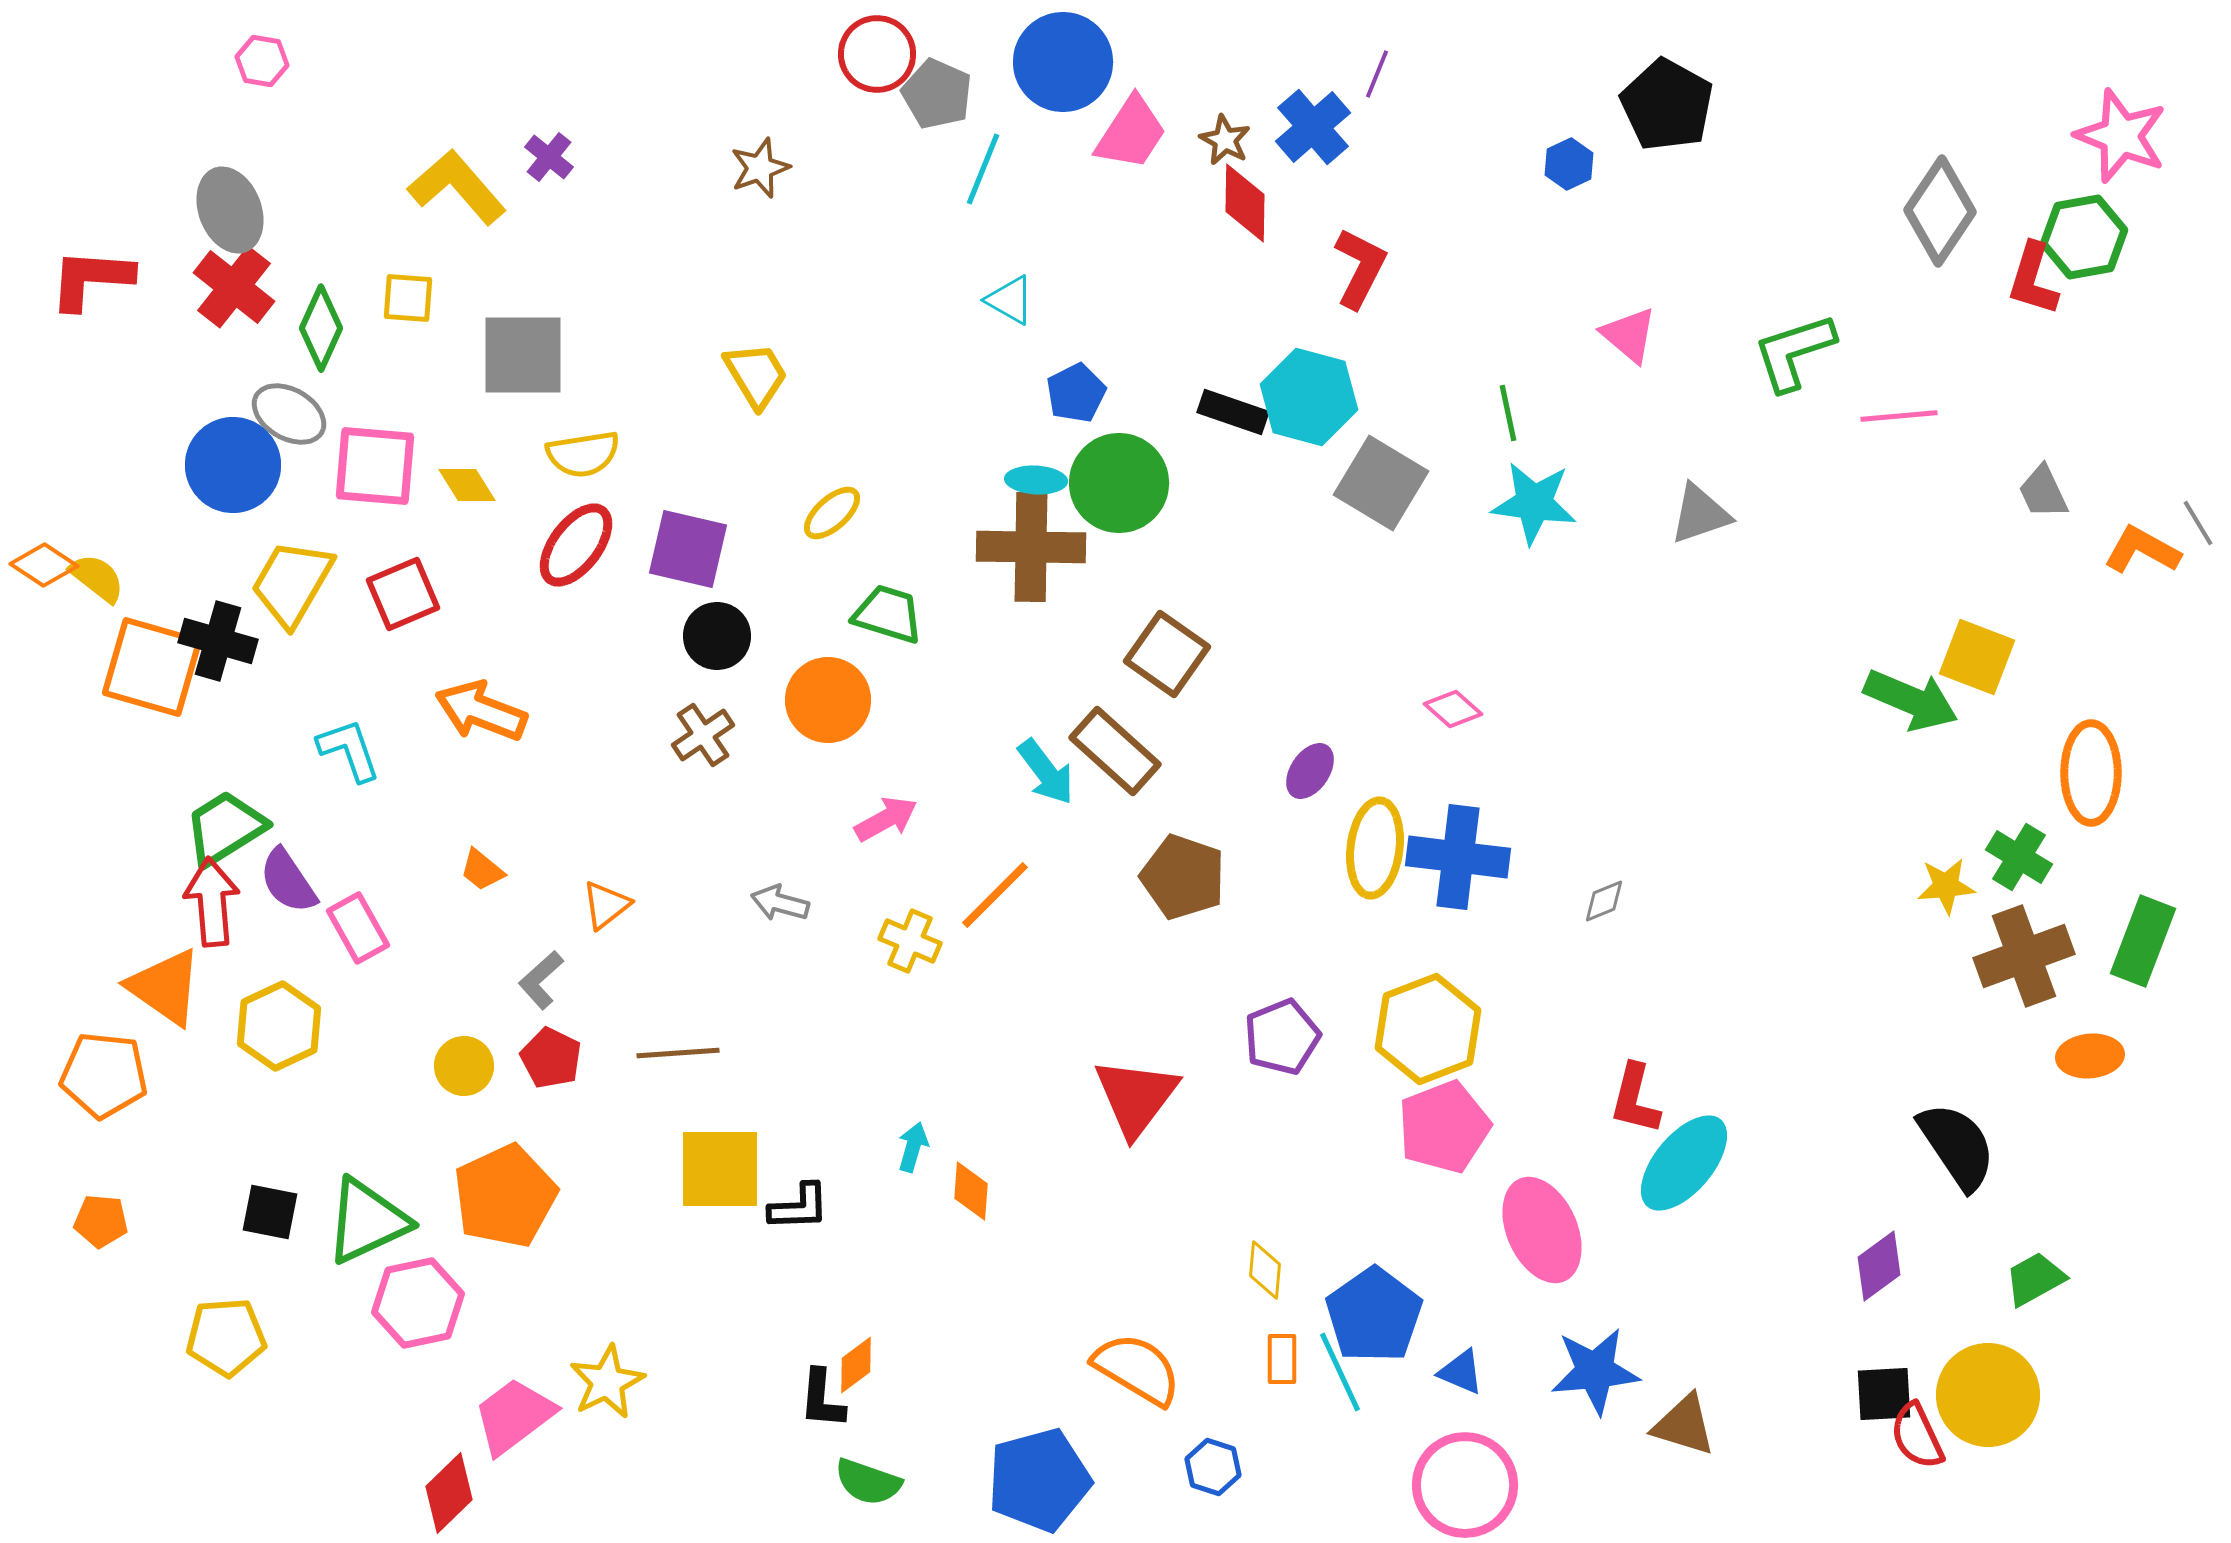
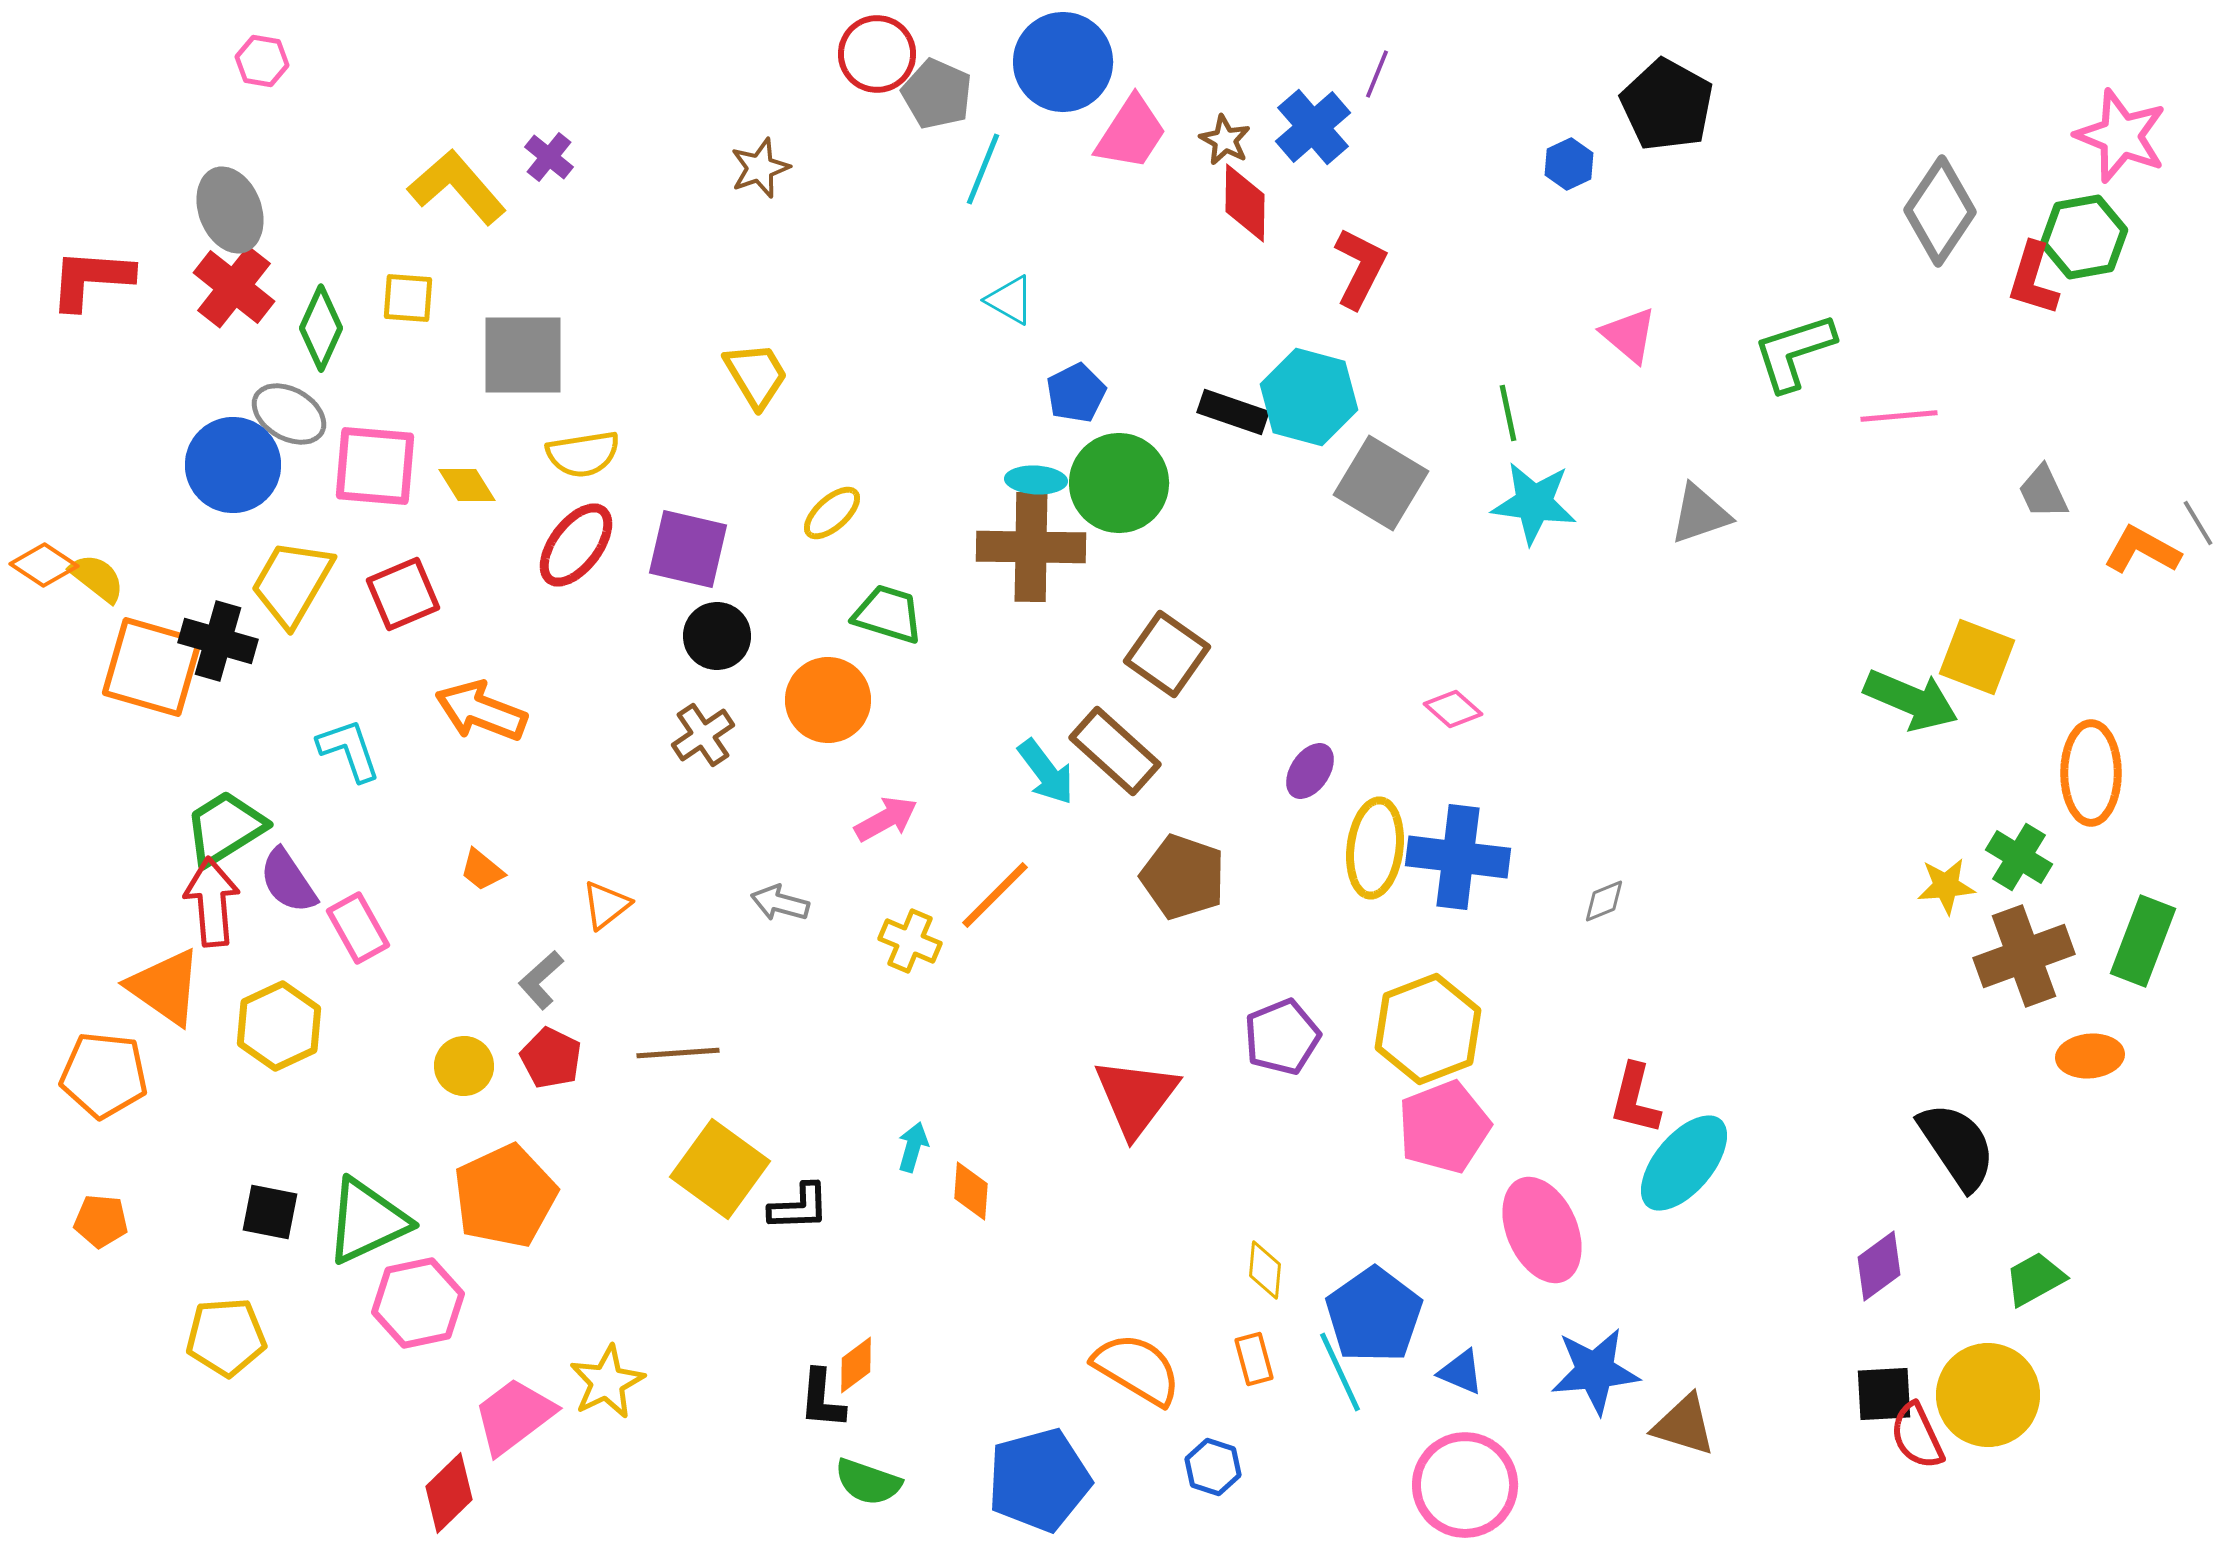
yellow square at (720, 1169): rotated 36 degrees clockwise
orange rectangle at (1282, 1359): moved 28 px left; rotated 15 degrees counterclockwise
